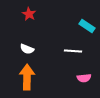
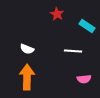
red star: moved 28 px right
pink semicircle: moved 1 px down
